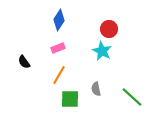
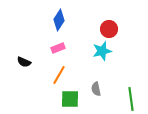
cyan star: rotated 30 degrees clockwise
black semicircle: rotated 32 degrees counterclockwise
green line: moved 1 px left, 2 px down; rotated 40 degrees clockwise
